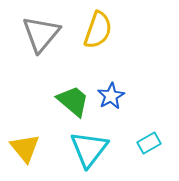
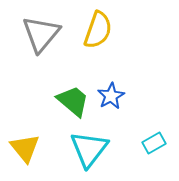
cyan rectangle: moved 5 px right
